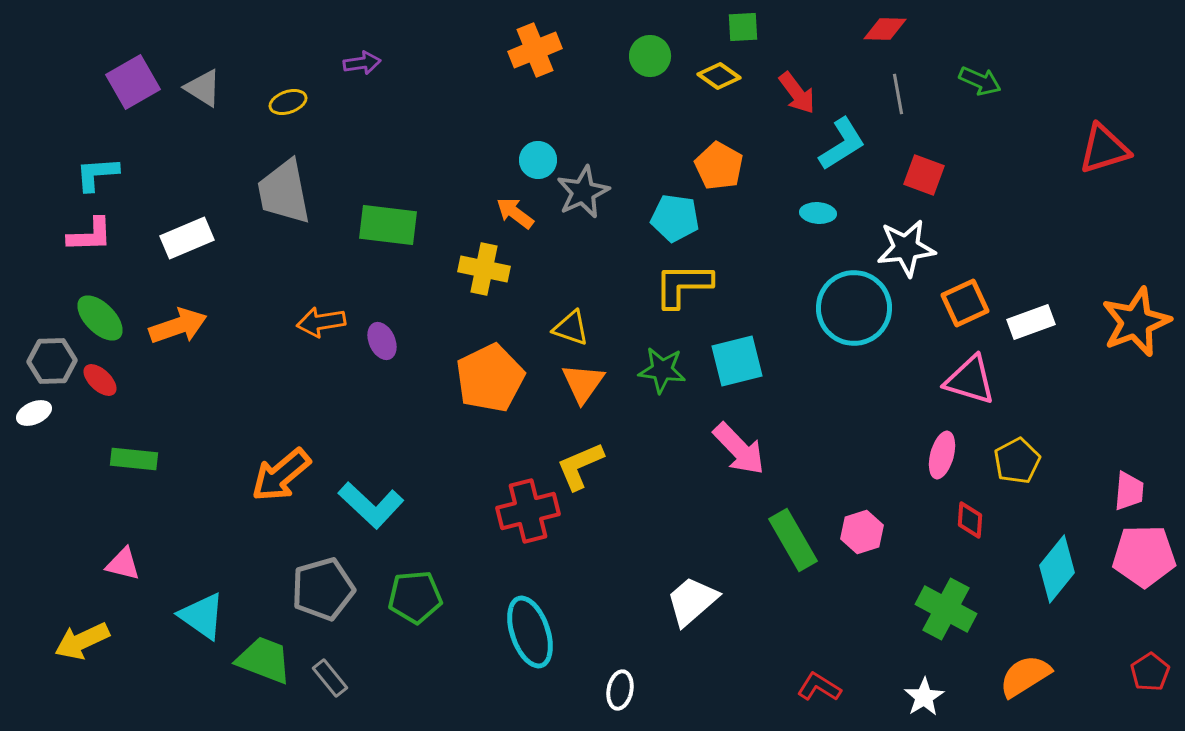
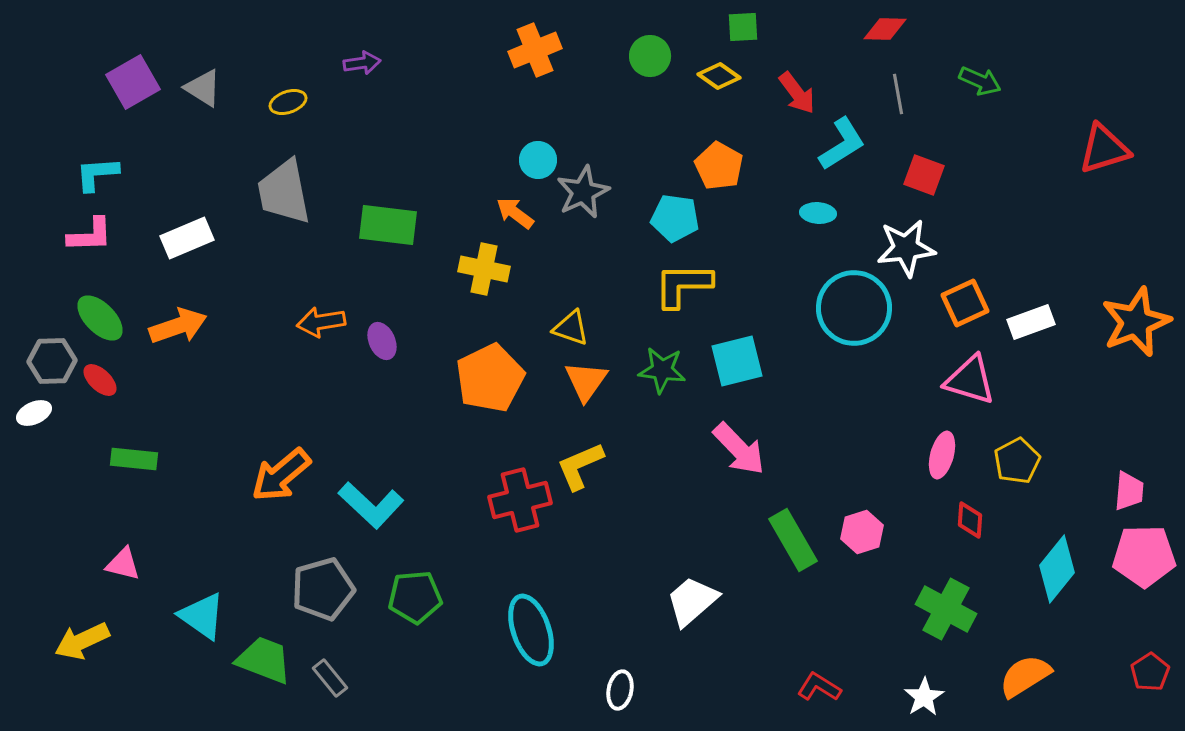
orange triangle at (583, 383): moved 3 px right, 2 px up
red cross at (528, 511): moved 8 px left, 11 px up
cyan ellipse at (530, 632): moved 1 px right, 2 px up
